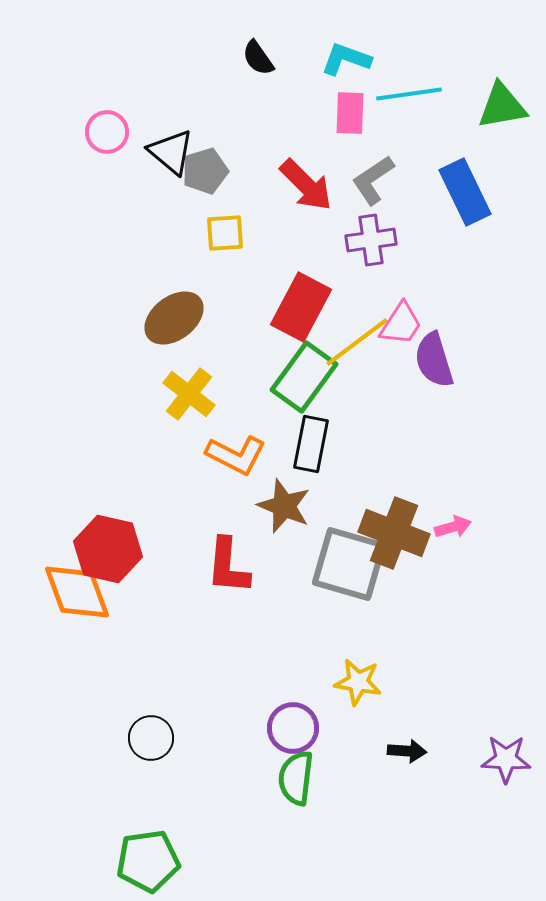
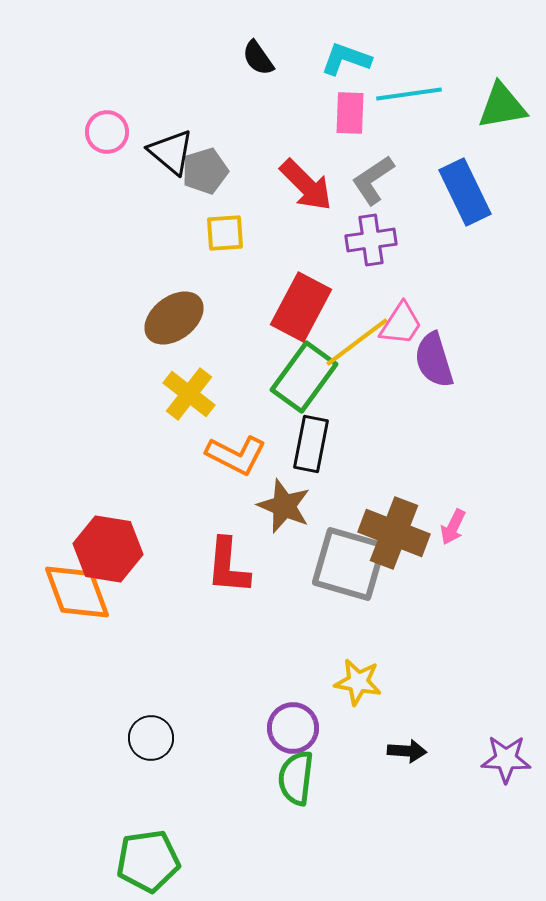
pink arrow: rotated 132 degrees clockwise
red hexagon: rotated 4 degrees counterclockwise
